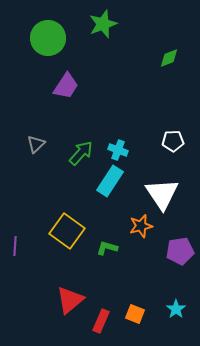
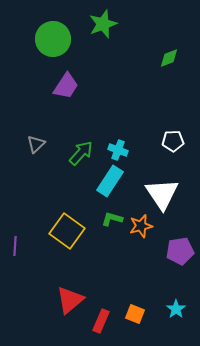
green circle: moved 5 px right, 1 px down
green L-shape: moved 5 px right, 29 px up
